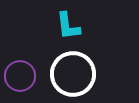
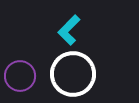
cyan L-shape: moved 1 px right, 4 px down; rotated 52 degrees clockwise
